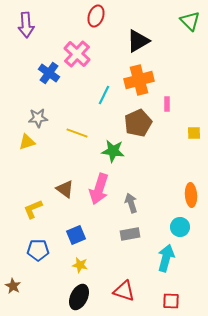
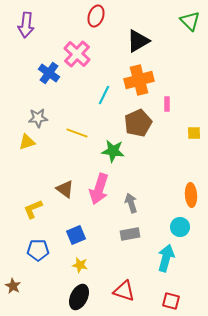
purple arrow: rotated 10 degrees clockwise
red square: rotated 12 degrees clockwise
